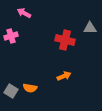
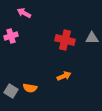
gray triangle: moved 2 px right, 10 px down
